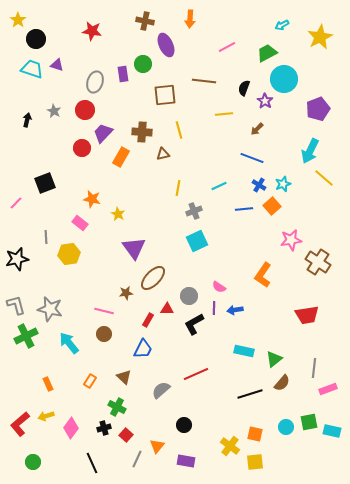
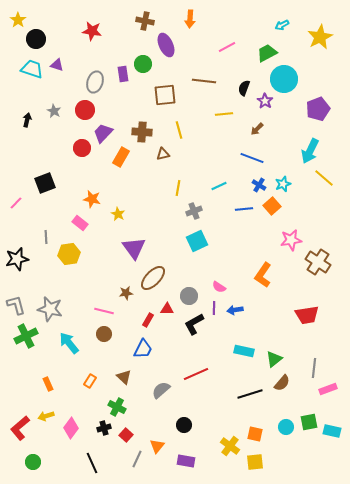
red L-shape at (20, 424): moved 4 px down
